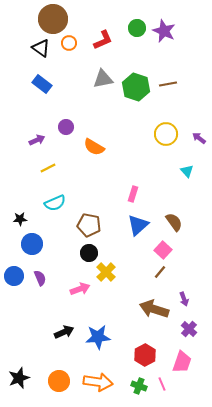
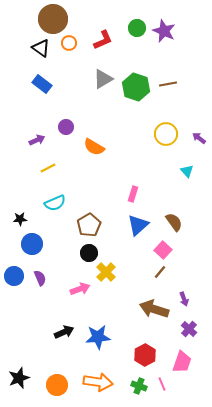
gray triangle at (103, 79): rotated 20 degrees counterclockwise
brown pentagon at (89, 225): rotated 30 degrees clockwise
orange circle at (59, 381): moved 2 px left, 4 px down
